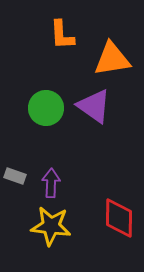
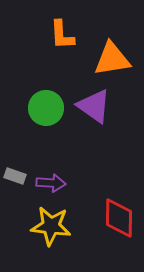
purple arrow: rotated 92 degrees clockwise
